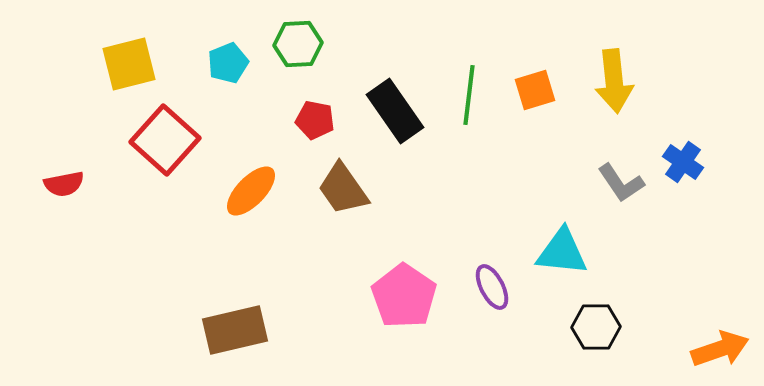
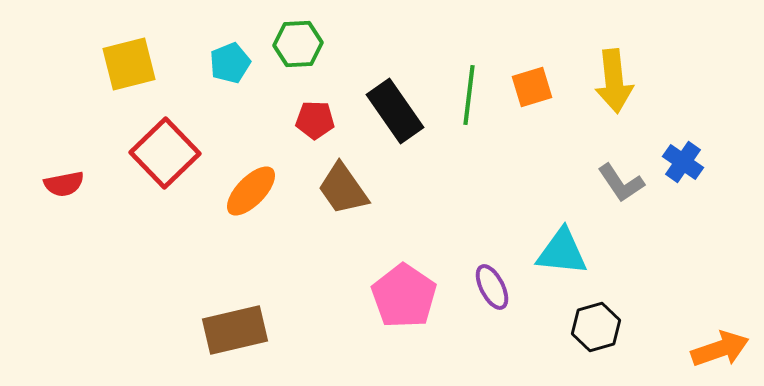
cyan pentagon: moved 2 px right
orange square: moved 3 px left, 3 px up
red pentagon: rotated 9 degrees counterclockwise
red square: moved 13 px down; rotated 4 degrees clockwise
black hexagon: rotated 15 degrees counterclockwise
